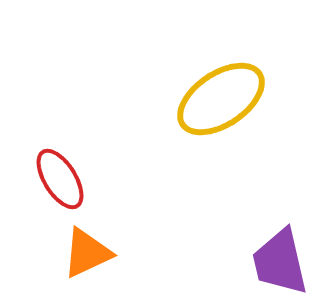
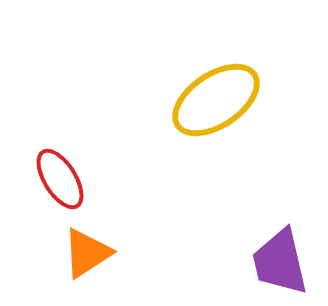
yellow ellipse: moved 5 px left, 1 px down
orange triangle: rotated 8 degrees counterclockwise
